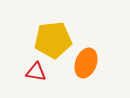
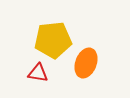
red triangle: moved 2 px right, 1 px down
